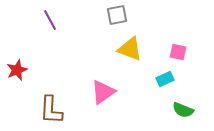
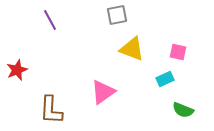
yellow triangle: moved 2 px right
